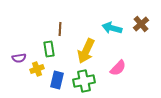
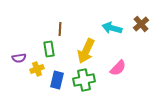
green cross: moved 1 px up
